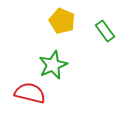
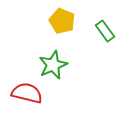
red semicircle: moved 3 px left
